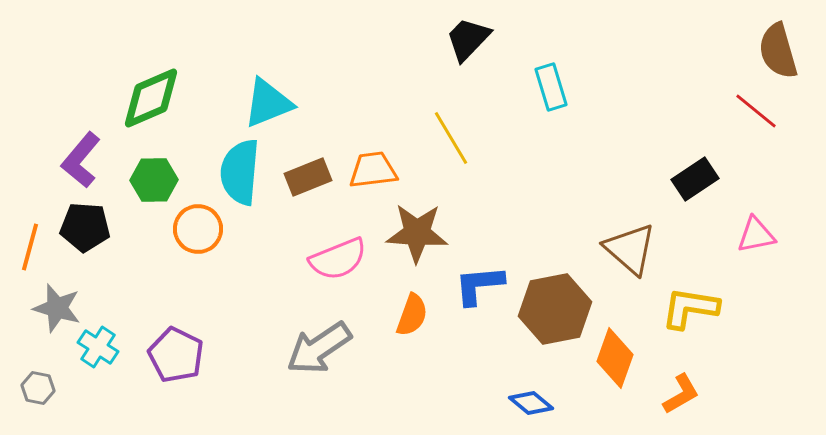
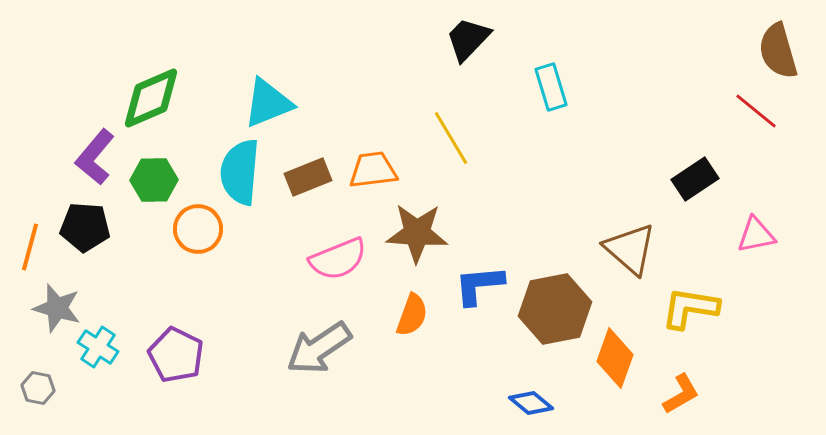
purple L-shape: moved 14 px right, 3 px up
